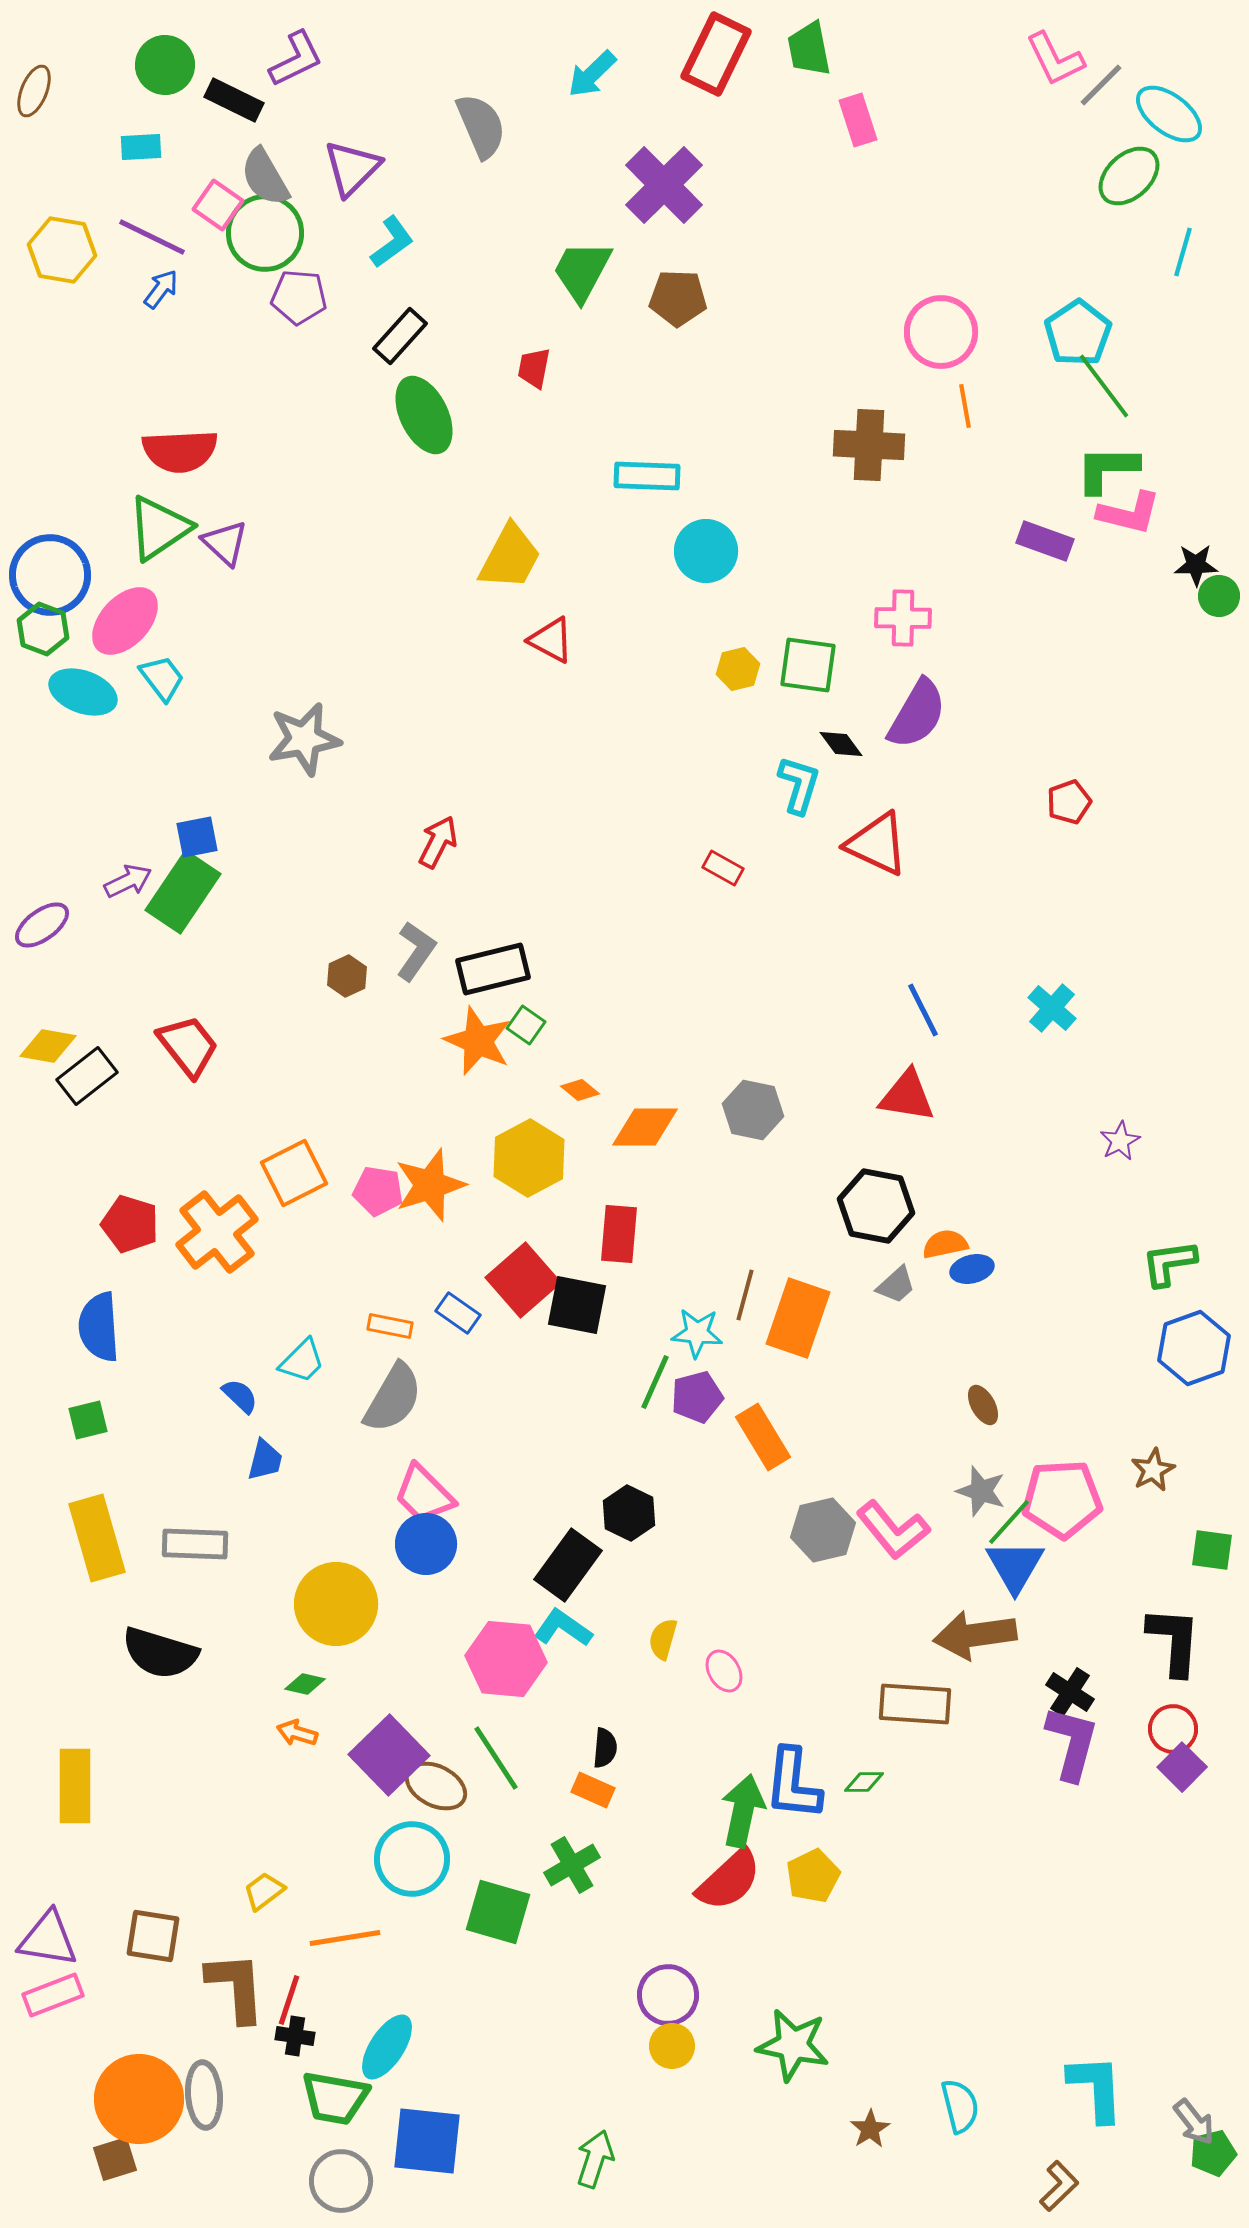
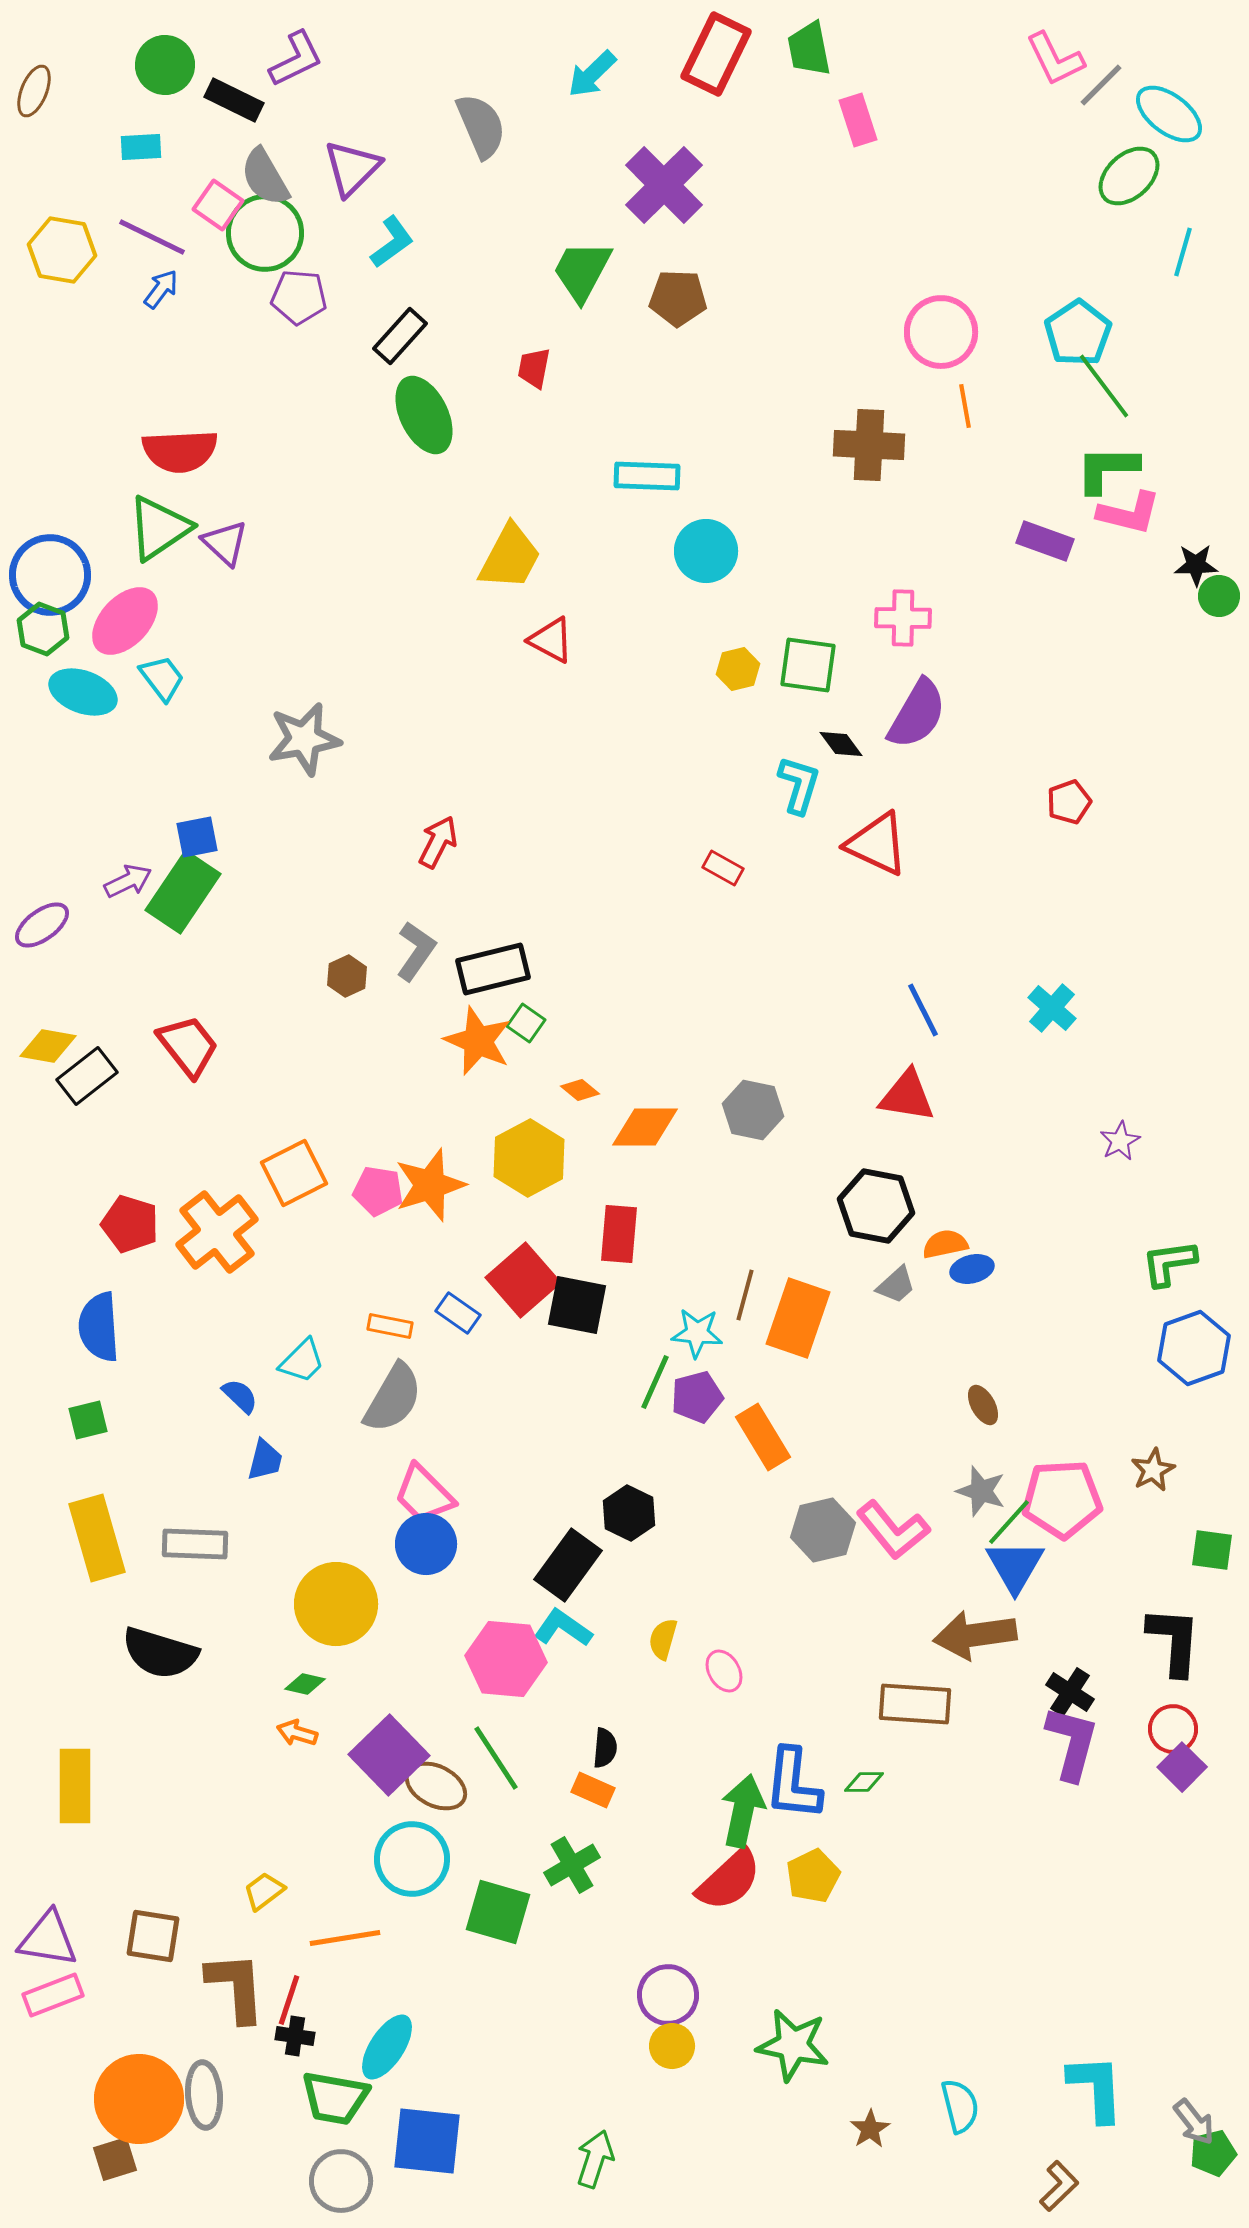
green square at (526, 1025): moved 2 px up
